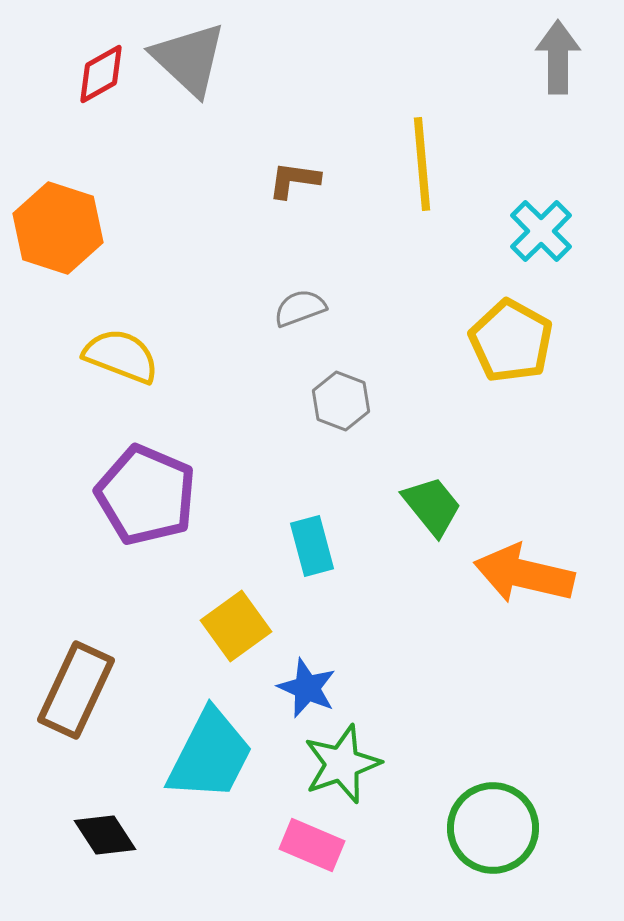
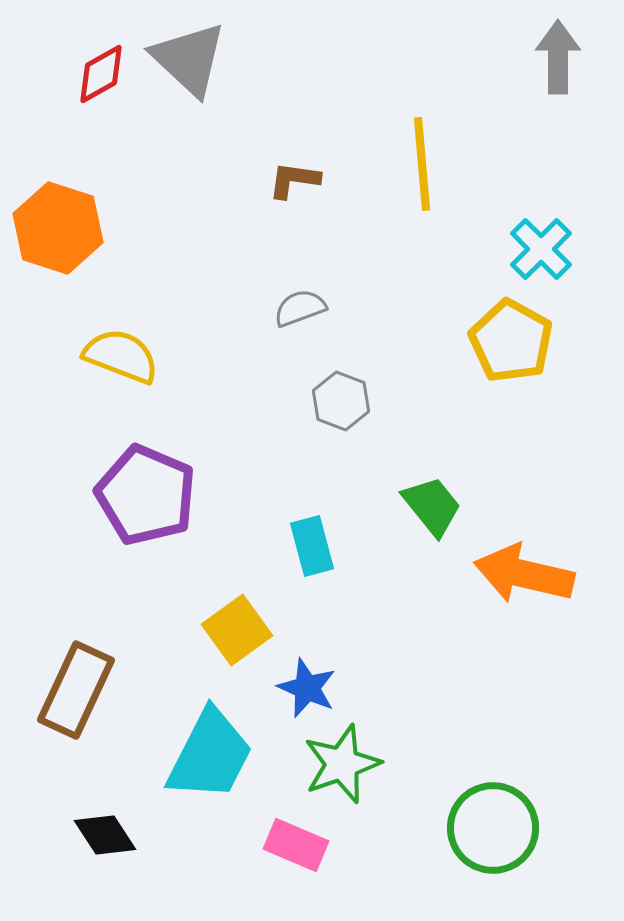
cyan cross: moved 18 px down
yellow square: moved 1 px right, 4 px down
pink rectangle: moved 16 px left
